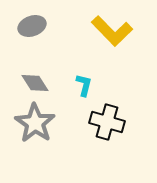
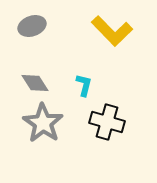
gray star: moved 8 px right
